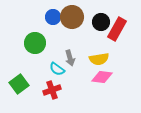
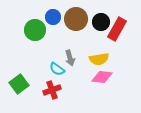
brown circle: moved 4 px right, 2 px down
green circle: moved 13 px up
